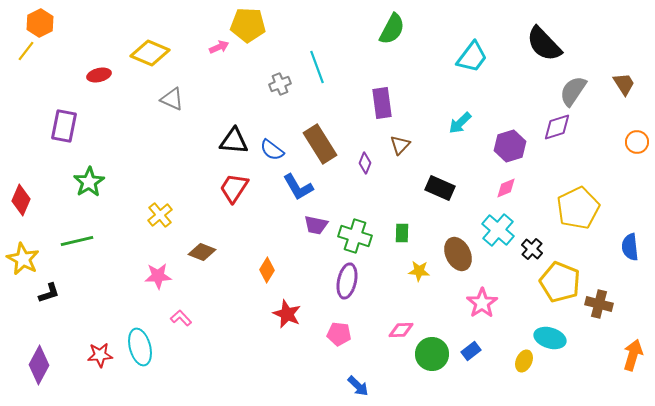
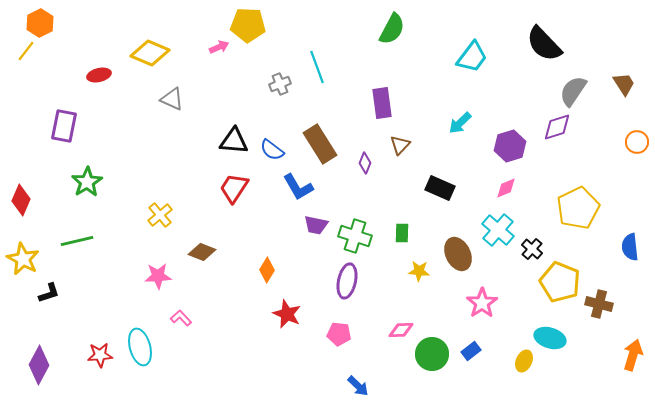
green star at (89, 182): moved 2 px left
